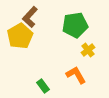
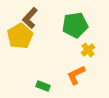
brown L-shape: moved 1 px down
orange L-shape: rotated 85 degrees counterclockwise
green rectangle: rotated 32 degrees counterclockwise
